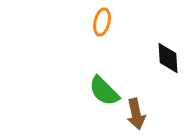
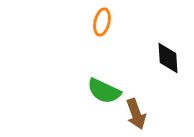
green semicircle: rotated 20 degrees counterclockwise
brown arrow: rotated 8 degrees counterclockwise
